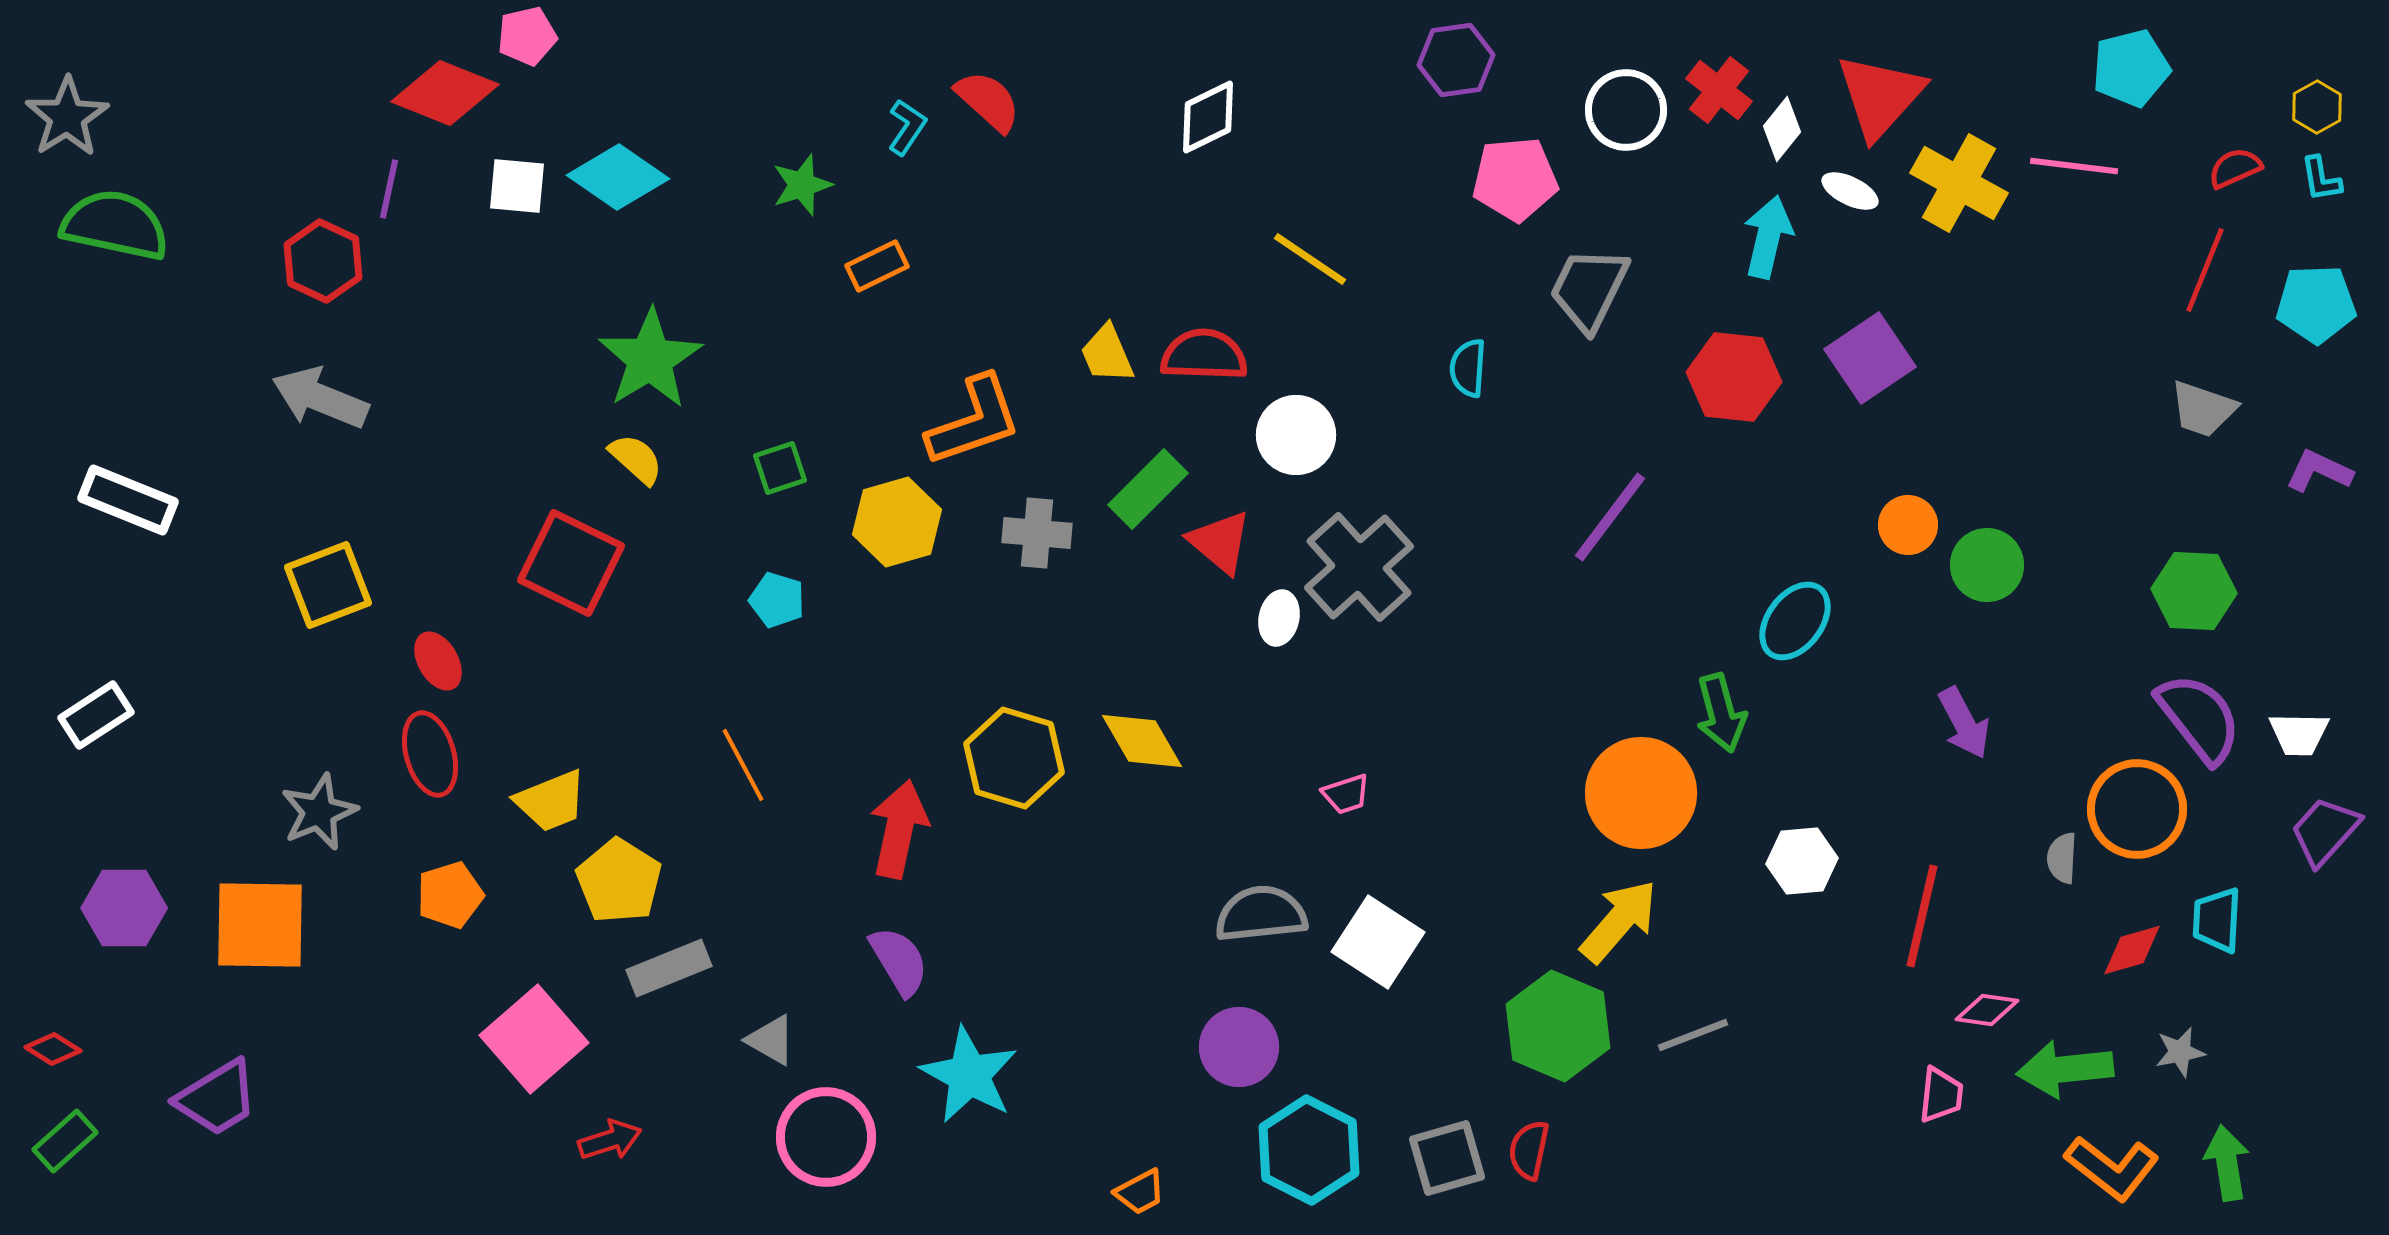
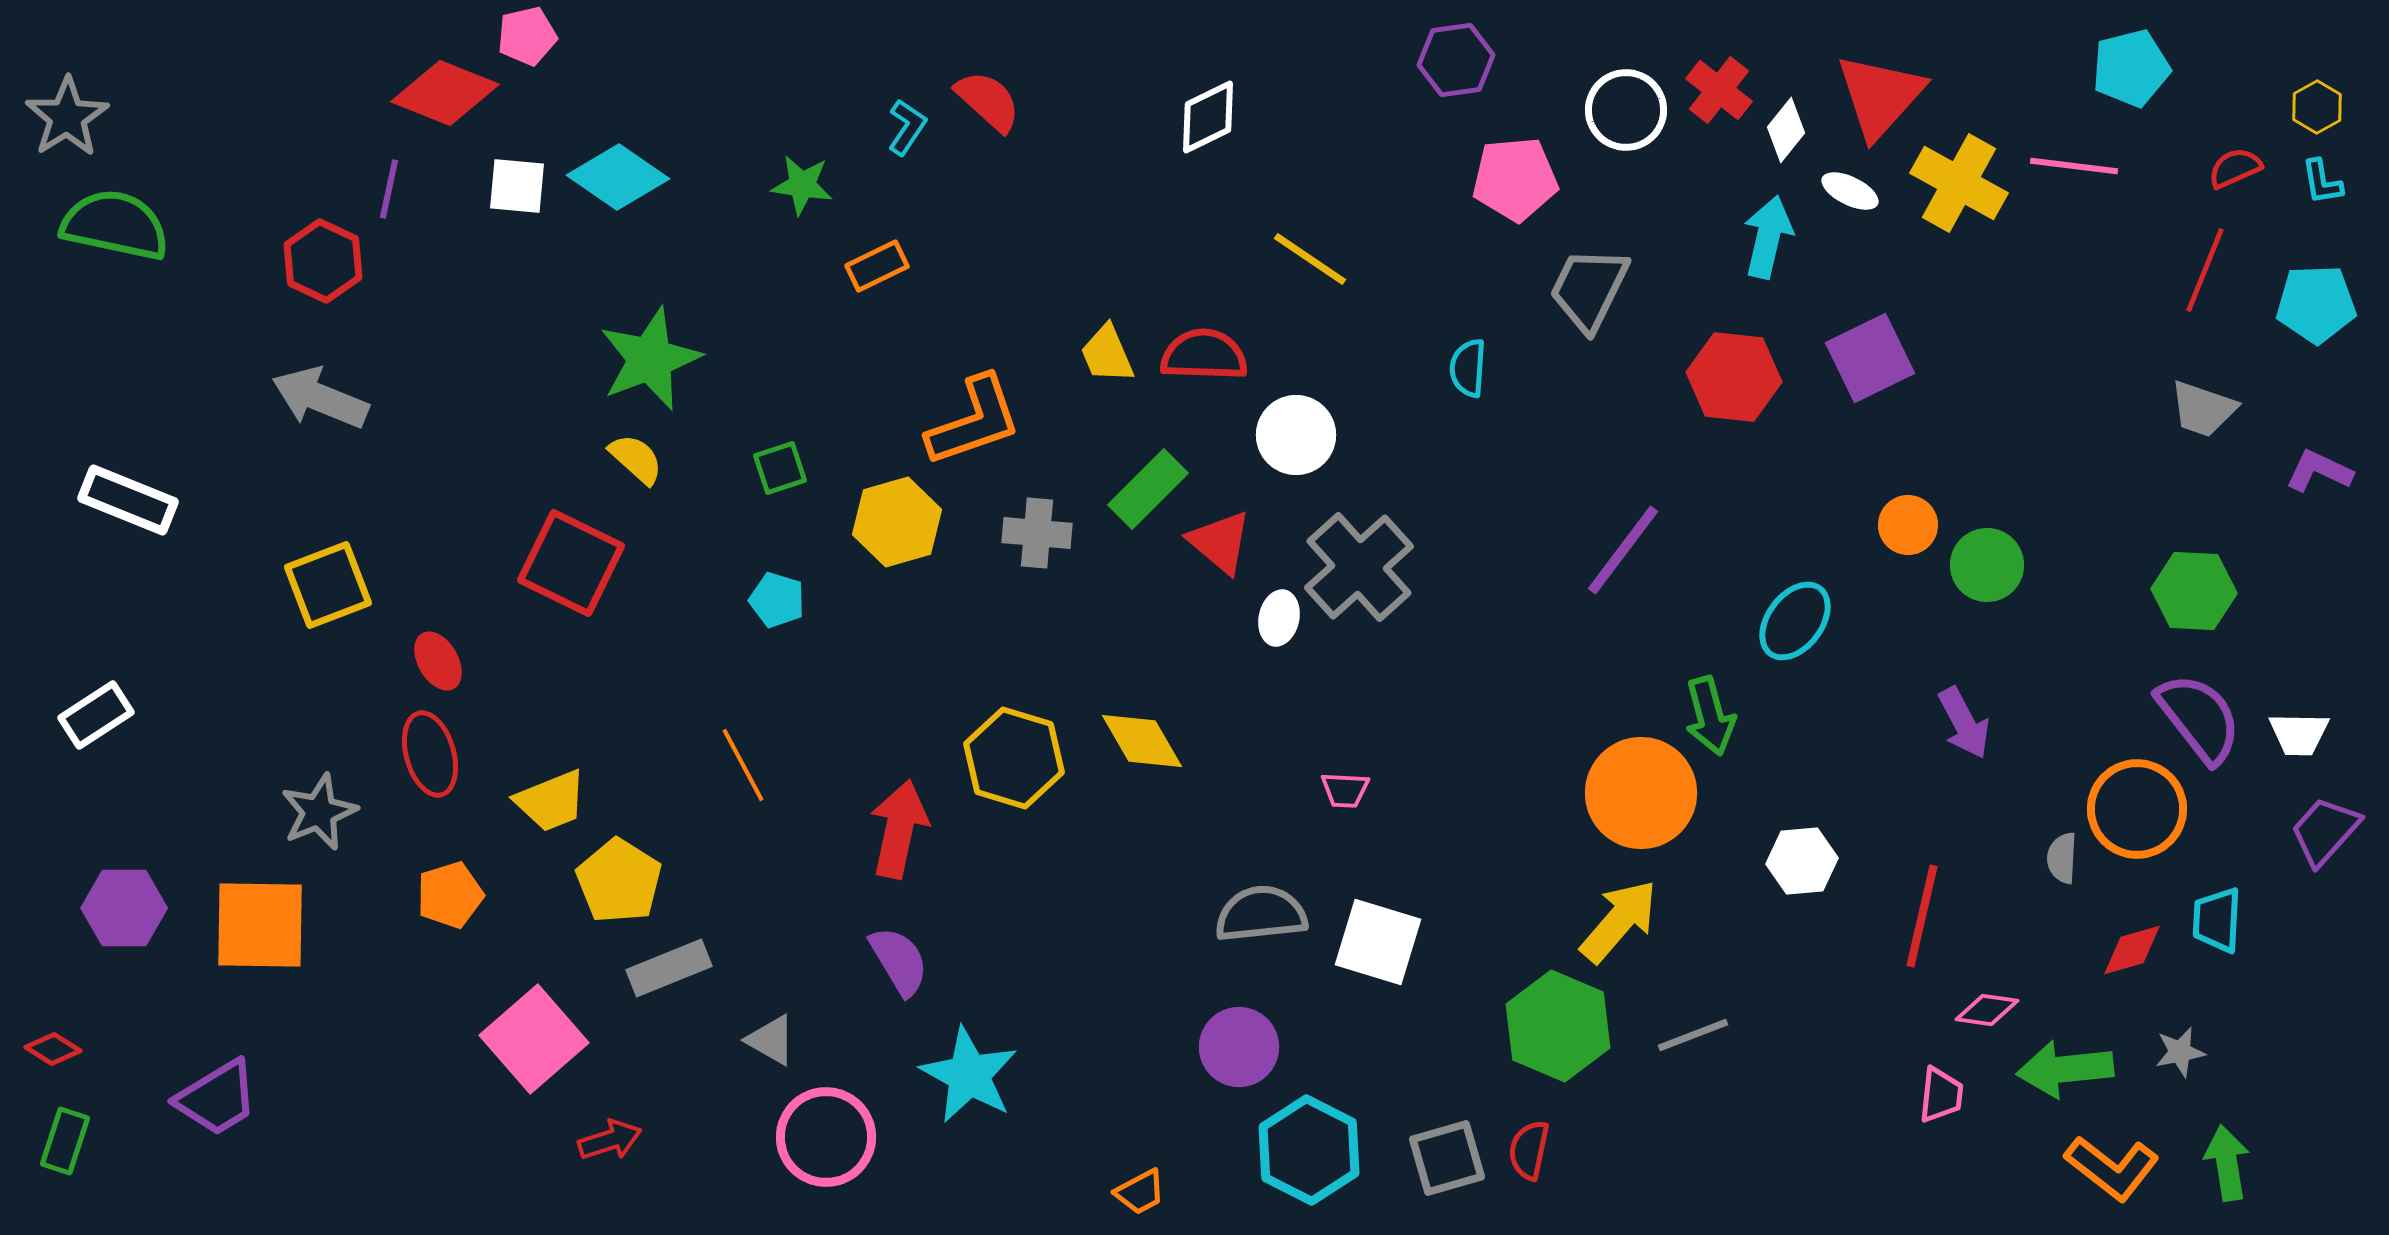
white diamond at (1782, 129): moved 4 px right, 1 px down
cyan L-shape at (2321, 179): moved 1 px right, 3 px down
green star at (802, 185): rotated 26 degrees clockwise
purple square at (1870, 358): rotated 8 degrees clockwise
green star at (650, 359): rotated 10 degrees clockwise
purple line at (1610, 517): moved 13 px right, 33 px down
green arrow at (1721, 713): moved 11 px left, 3 px down
pink trapezoid at (1346, 794): moved 1 px left, 4 px up; rotated 21 degrees clockwise
white square at (1378, 942): rotated 16 degrees counterclockwise
green rectangle at (65, 1141): rotated 30 degrees counterclockwise
